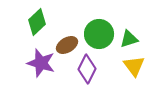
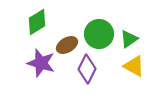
green diamond: rotated 12 degrees clockwise
green triangle: rotated 18 degrees counterclockwise
yellow triangle: rotated 25 degrees counterclockwise
